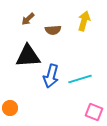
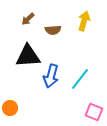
cyan line: rotated 35 degrees counterclockwise
